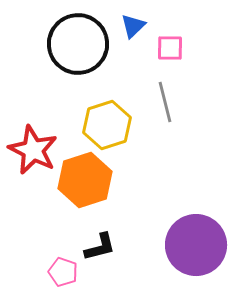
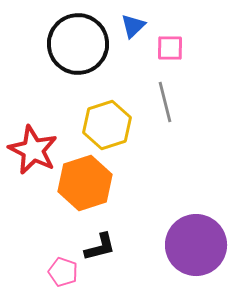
orange hexagon: moved 3 px down
